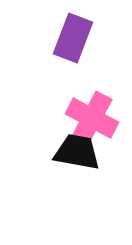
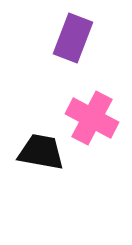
black trapezoid: moved 36 px left
